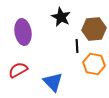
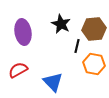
black star: moved 7 px down
black line: rotated 16 degrees clockwise
